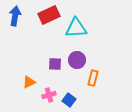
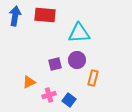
red rectangle: moved 4 px left; rotated 30 degrees clockwise
cyan triangle: moved 3 px right, 5 px down
purple square: rotated 16 degrees counterclockwise
